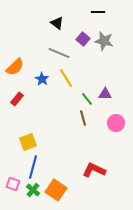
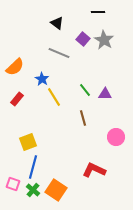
gray star: moved 1 px up; rotated 18 degrees clockwise
yellow line: moved 12 px left, 19 px down
green line: moved 2 px left, 9 px up
pink circle: moved 14 px down
